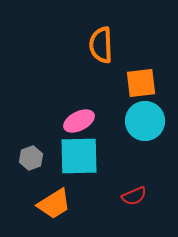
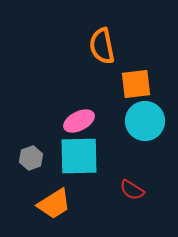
orange semicircle: moved 1 px right, 1 px down; rotated 9 degrees counterclockwise
orange square: moved 5 px left, 1 px down
red semicircle: moved 2 px left, 6 px up; rotated 55 degrees clockwise
